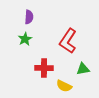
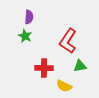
green star: moved 3 px up; rotated 16 degrees counterclockwise
green triangle: moved 3 px left, 3 px up
